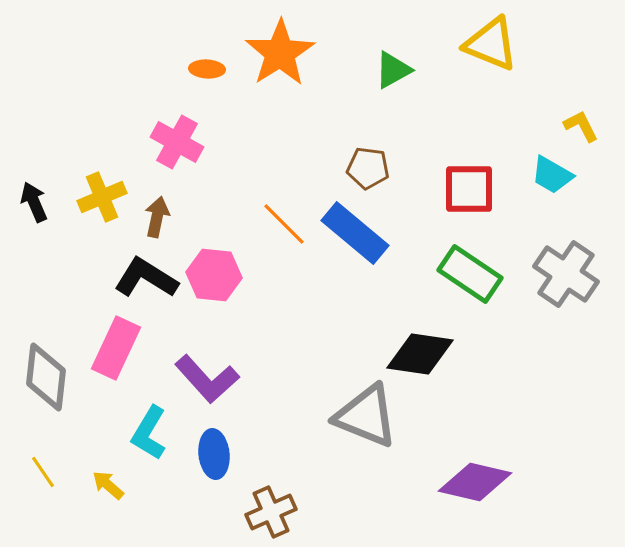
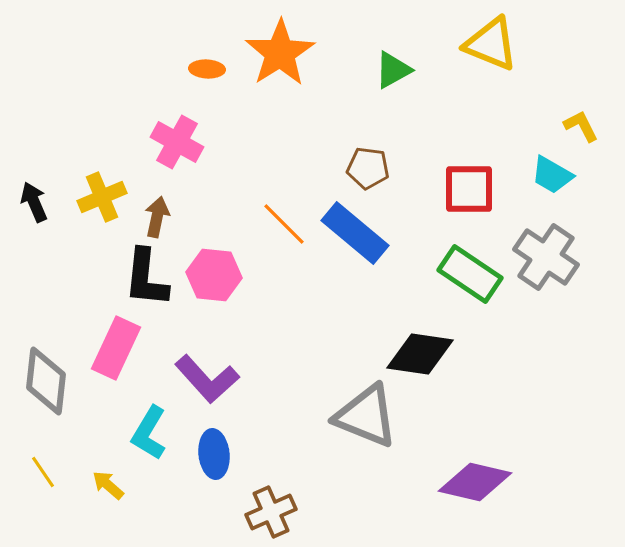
gray cross: moved 20 px left, 17 px up
black L-shape: rotated 116 degrees counterclockwise
gray diamond: moved 4 px down
